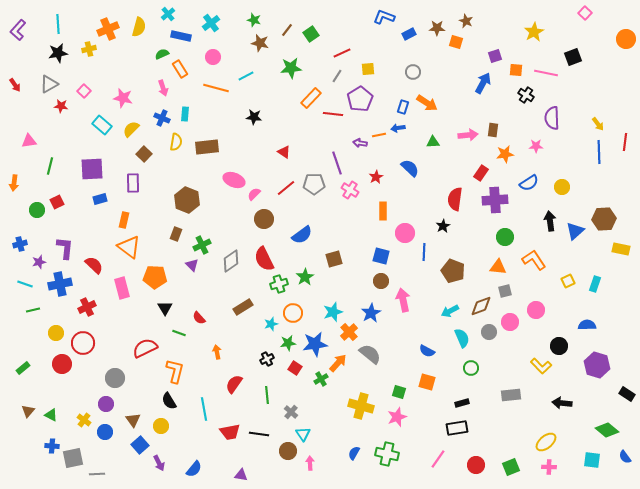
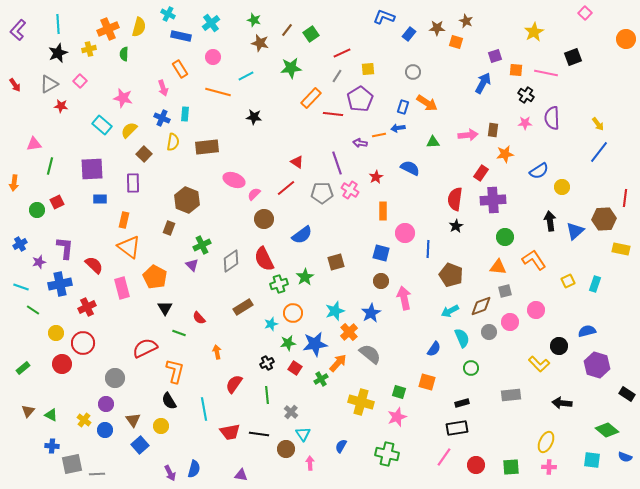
cyan cross at (168, 14): rotated 24 degrees counterclockwise
blue rectangle at (409, 34): rotated 24 degrees counterclockwise
black star at (58, 53): rotated 12 degrees counterclockwise
green semicircle at (162, 54): moved 38 px left; rotated 64 degrees counterclockwise
orange line at (216, 88): moved 2 px right, 4 px down
pink square at (84, 91): moved 4 px left, 10 px up
yellow semicircle at (131, 129): moved 2 px left, 1 px down
pink triangle at (29, 141): moved 5 px right, 3 px down
yellow semicircle at (176, 142): moved 3 px left
red line at (625, 142): moved 56 px down
pink star at (536, 146): moved 11 px left, 23 px up
red triangle at (284, 152): moved 13 px right, 10 px down
blue line at (599, 152): rotated 40 degrees clockwise
blue semicircle at (410, 168): rotated 18 degrees counterclockwise
blue semicircle at (529, 183): moved 10 px right, 12 px up
gray pentagon at (314, 184): moved 8 px right, 9 px down
blue rectangle at (100, 199): rotated 16 degrees clockwise
purple cross at (495, 200): moved 2 px left
black star at (443, 226): moved 13 px right
brown rectangle at (176, 234): moved 7 px left, 6 px up
blue cross at (20, 244): rotated 16 degrees counterclockwise
blue line at (424, 252): moved 4 px right, 3 px up
blue square at (381, 256): moved 3 px up
brown square at (334, 259): moved 2 px right, 3 px down
brown pentagon at (453, 271): moved 2 px left, 4 px down
orange pentagon at (155, 277): rotated 25 degrees clockwise
cyan line at (25, 284): moved 4 px left, 3 px down
pink arrow at (403, 300): moved 1 px right, 2 px up
green line at (33, 310): rotated 48 degrees clockwise
cyan star at (333, 312): moved 2 px right, 1 px up
blue semicircle at (587, 325): moved 6 px down; rotated 12 degrees counterclockwise
blue semicircle at (427, 351): moved 7 px right, 2 px up; rotated 84 degrees counterclockwise
black cross at (267, 359): moved 4 px down
yellow L-shape at (541, 366): moved 2 px left, 2 px up
yellow cross at (361, 406): moved 4 px up
blue circle at (105, 432): moved 2 px up
yellow ellipse at (546, 442): rotated 25 degrees counterclockwise
brown circle at (288, 451): moved 2 px left, 2 px up
blue semicircle at (354, 453): moved 13 px left, 7 px up
blue semicircle at (625, 457): rotated 32 degrees counterclockwise
gray square at (73, 458): moved 1 px left, 6 px down
pink line at (438, 459): moved 6 px right, 2 px up
purple arrow at (159, 463): moved 11 px right, 10 px down
green square at (511, 467): rotated 18 degrees clockwise
blue semicircle at (194, 469): rotated 24 degrees counterclockwise
